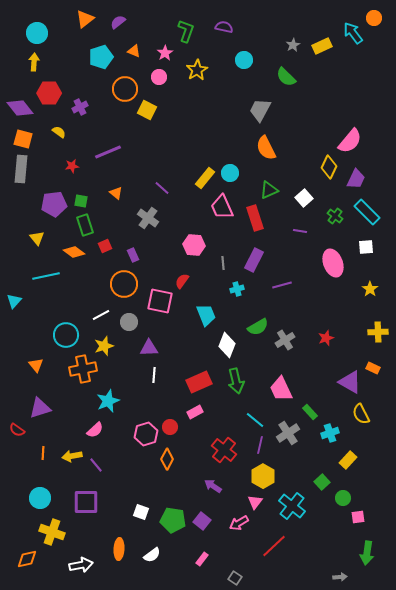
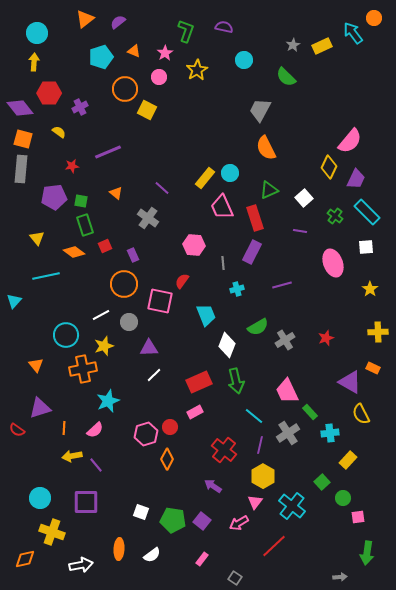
purple pentagon at (54, 204): moved 7 px up
purple rectangle at (254, 260): moved 2 px left, 8 px up
white line at (154, 375): rotated 42 degrees clockwise
pink trapezoid at (281, 389): moved 6 px right, 2 px down
cyan line at (255, 420): moved 1 px left, 4 px up
cyan cross at (330, 433): rotated 12 degrees clockwise
orange line at (43, 453): moved 21 px right, 25 px up
orange diamond at (27, 559): moved 2 px left
